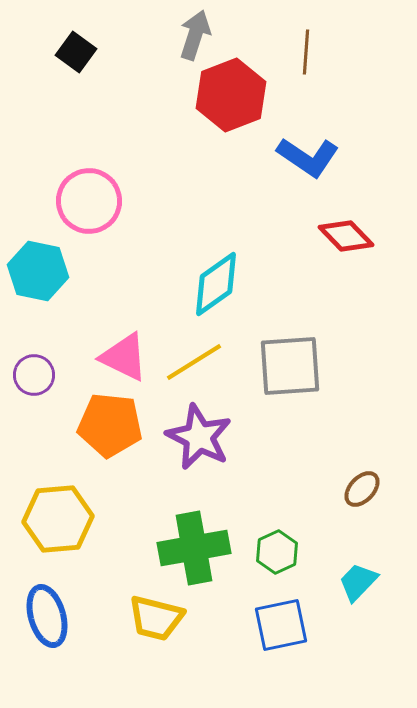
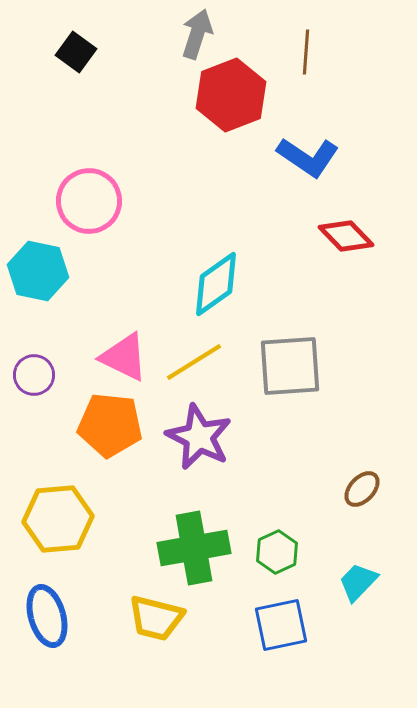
gray arrow: moved 2 px right, 1 px up
